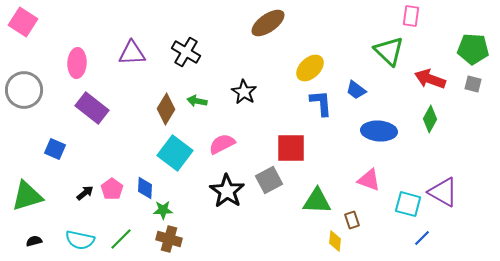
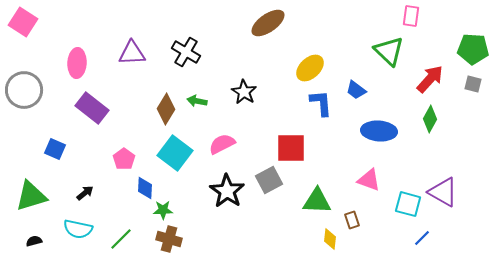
red arrow at (430, 79): rotated 112 degrees clockwise
pink pentagon at (112, 189): moved 12 px right, 30 px up
green triangle at (27, 196): moved 4 px right
cyan semicircle at (80, 240): moved 2 px left, 11 px up
yellow diamond at (335, 241): moved 5 px left, 2 px up
